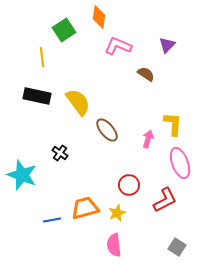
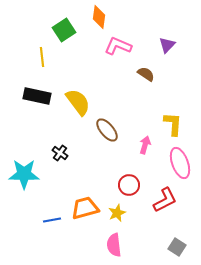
pink arrow: moved 3 px left, 6 px down
cyan star: moved 2 px right, 1 px up; rotated 20 degrees counterclockwise
